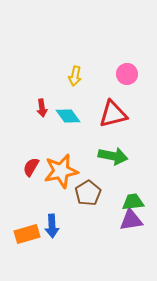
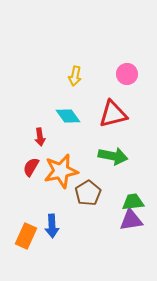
red arrow: moved 2 px left, 29 px down
orange rectangle: moved 1 px left, 2 px down; rotated 50 degrees counterclockwise
